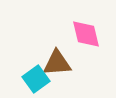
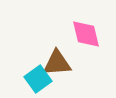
cyan square: moved 2 px right
